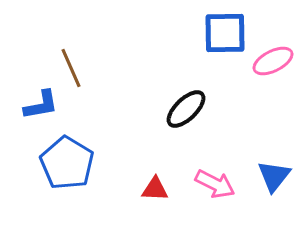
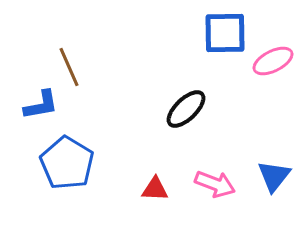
brown line: moved 2 px left, 1 px up
pink arrow: rotated 6 degrees counterclockwise
